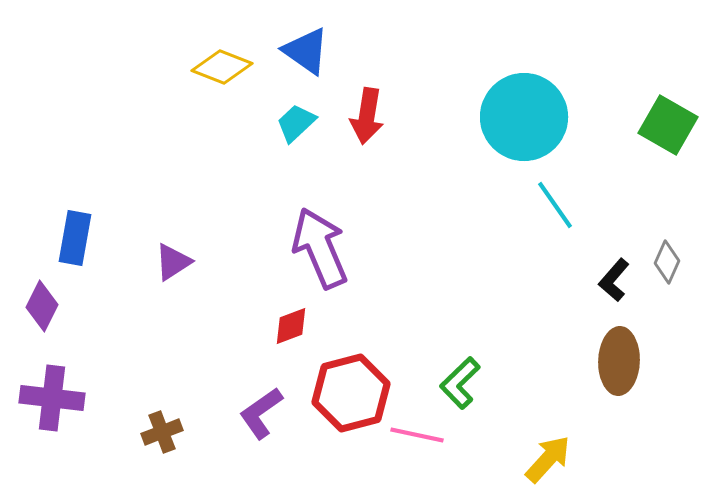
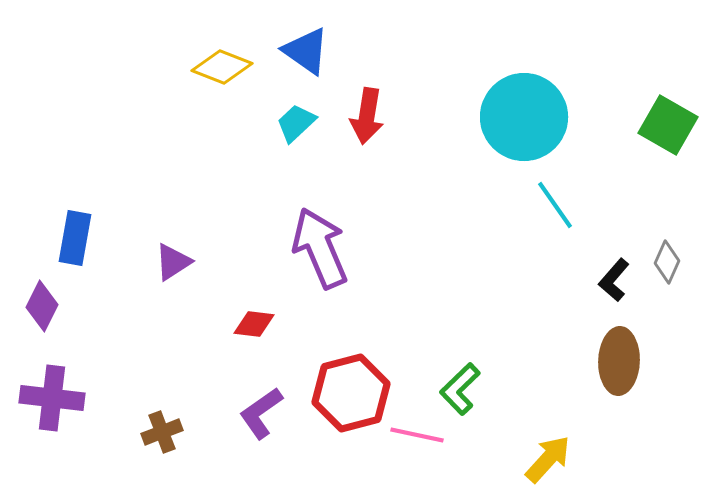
red diamond: moved 37 px left, 2 px up; rotated 27 degrees clockwise
green L-shape: moved 6 px down
